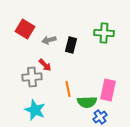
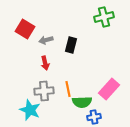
green cross: moved 16 px up; rotated 18 degrees counterclockwise
gray arrow: moved 3 px left
red arrow: moved 2 px up; rotated 32 degrees clockwise
gray cross: moved 12 px right, 14 px down
pink rectangle: moved 1 px right, 1 px up; rotated 30 degrees clockwise
green semicircle: moved 5 px left
cyan star: moved 5 px left
blue cross: moved 6 px left; rotated 24 degrees clockwise
